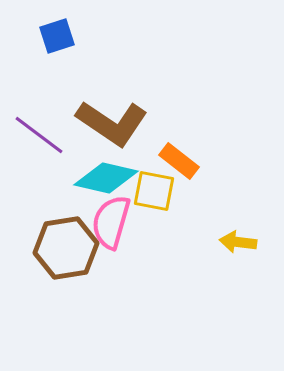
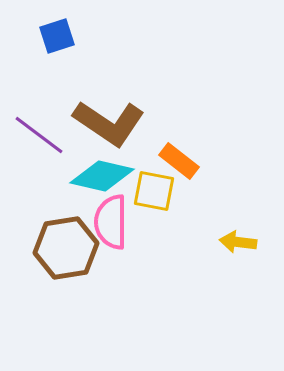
brown L-shape: moved 3 px left
cyan diamond: moved 4 px left, 2 px up
pink semicircle: rotated 16 degrees counterclockwise
